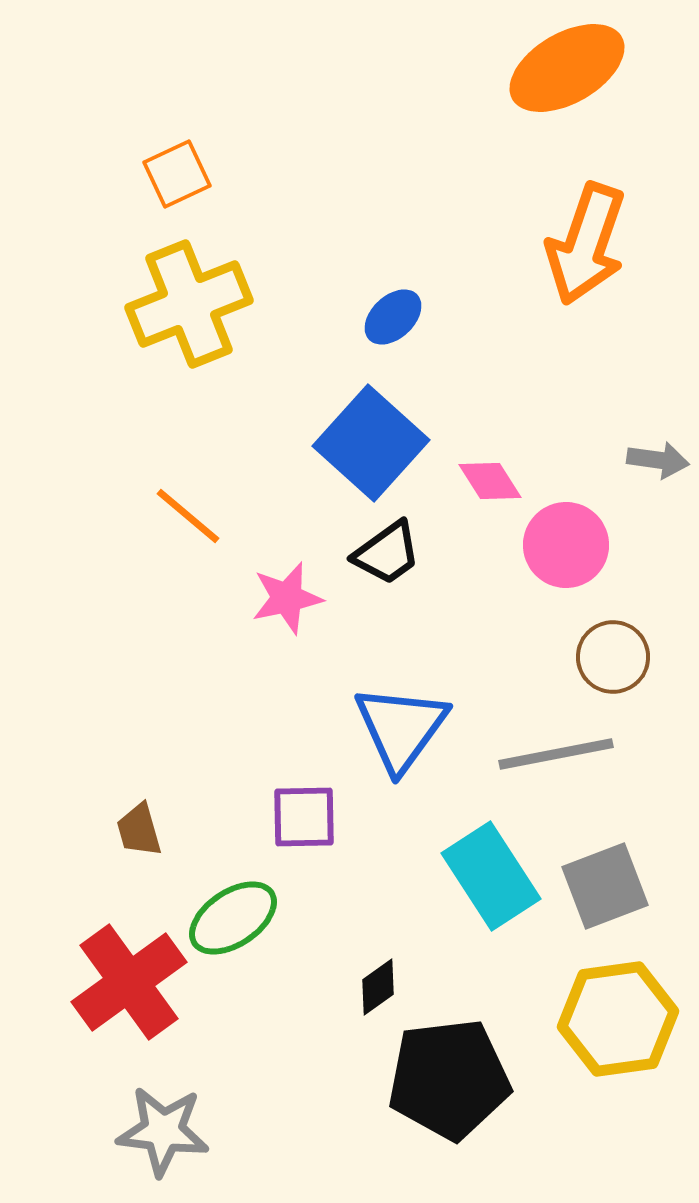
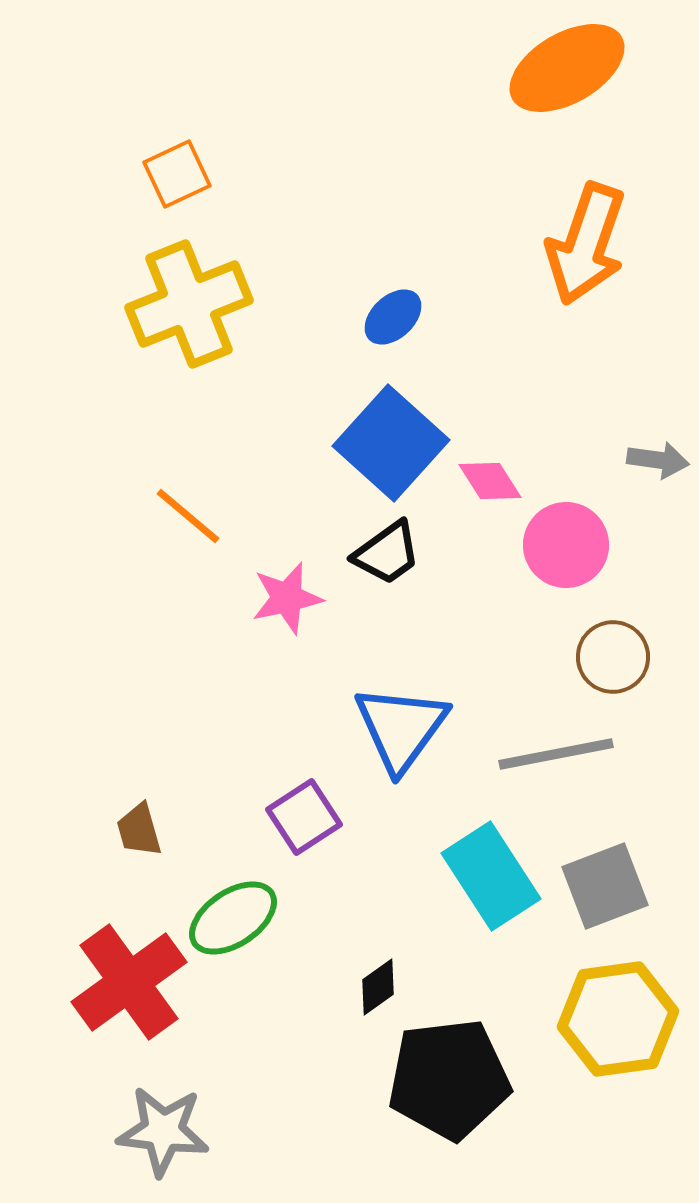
blue square: moved 20 px right
purple square: rotated 32 degrees counterclockwise
